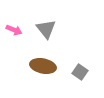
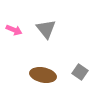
brown ellipse: moved 9 px down
